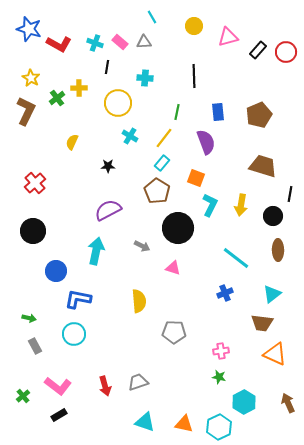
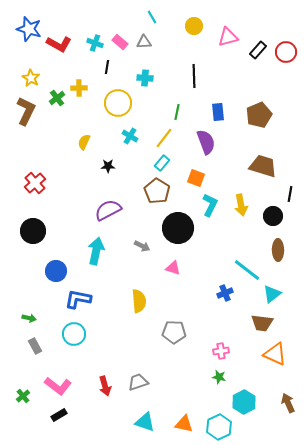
yellow semicircle at (72, 142): moved 12 px right
yellow arrow at (241, 205): rotated 20 degrees counterclockwise
cyan line at (236, 258): moved 11 px right, 12 px down
